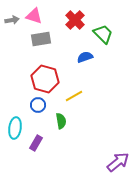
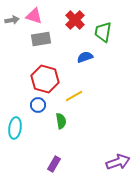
green trapezoid: moved 2 px up; rotated 125 degrees counterclockwise
purple rectangle: moved 18 px right, 21 px down
purple arrow: rotated 20 degrees clockwise
